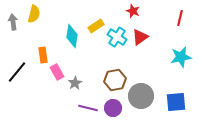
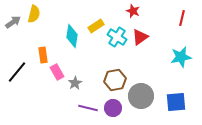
red line: moved 2 px right
gray arrow: rotated 63 degrees clockwise
